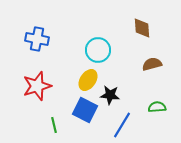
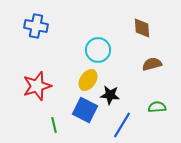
blue cross: moved 1 px left, 13 px up
